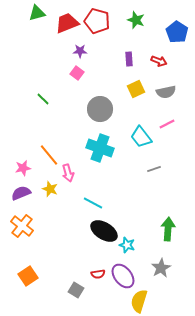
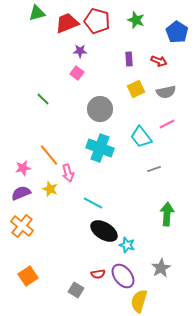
green arrow: moved 1 px left, 15 px up
